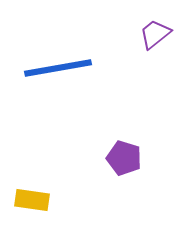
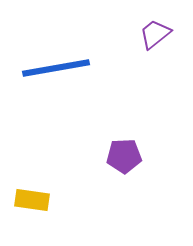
blue line: moved 2 px left
purple pentagon: moved 2 px up; rotated 20 degrees counterclockwise
